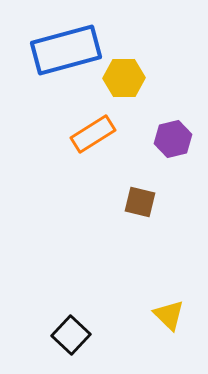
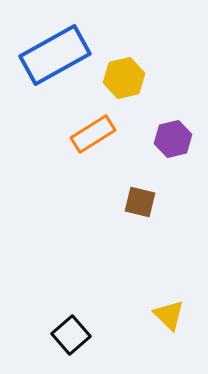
blue rectangle: moved 11 px left, 5 px down; rotated 14 degrees counterclockwise
yellow hexagon: rotated 12 degrees counterclockwise
black square: rotated 6 degrees clockwise
